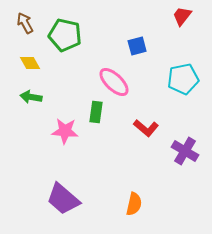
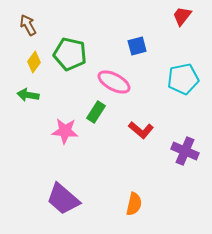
brown arrow: moved 3 px right, 2 px down
green pentagon: moved 5 px right, 19 px down
yellow diamond: moved 4 px right, 1 px up; rotated 65 degrees clockwise
pink ellipse: rotated 16 degrees counterclockwise
green arrow: moved 3 px left, 2 px up
green rectangle: rotated 25 degrees clockwise
red L-shape: moved 5 px left, 2 px down
purple cross: rotated 8 degrees counterclockwise
